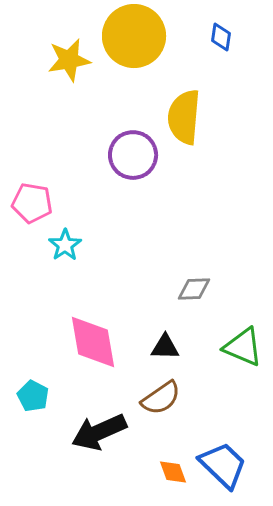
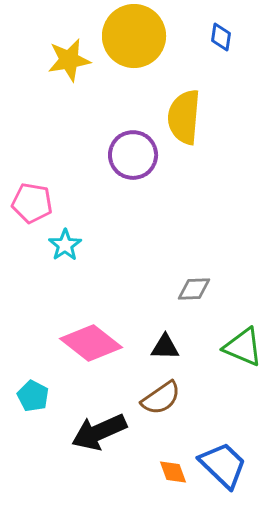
pink diamond: moved 2 px left, 1 px down; rotated 42 degrees counterclockwise
